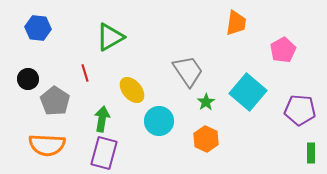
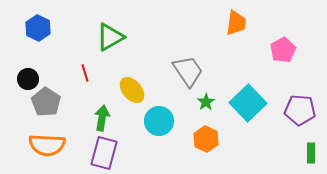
blue hexagon: rotated 20 degrees clockwise
cyan square: moved 11 px down; rotated 6 degrees clockwise
gray pentagon: moved 9 px left, 1 px down
green arrow: moved 1 px up
